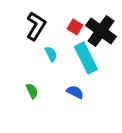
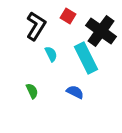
red square: moved 7 px left, 11 px up
